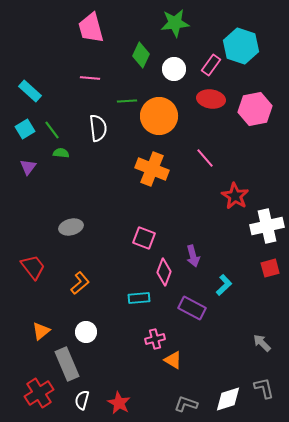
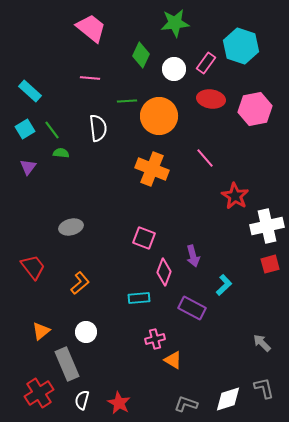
pink trapezoid at (91, 28): rotated 144 degrees clockwise
pink rectangle at (211, 65): moved 5 px left, 2 px up
red square at (270, 268): moved 4 px up
